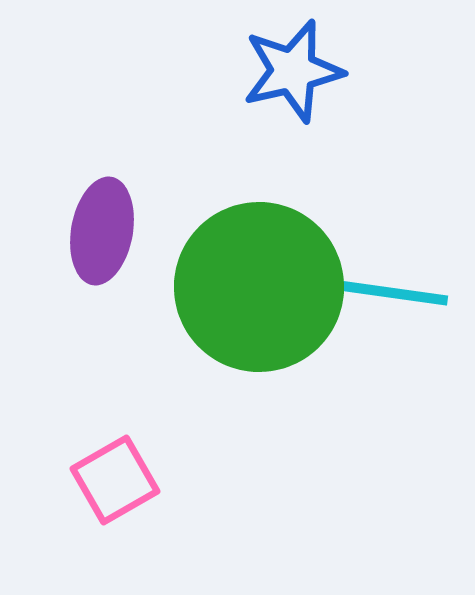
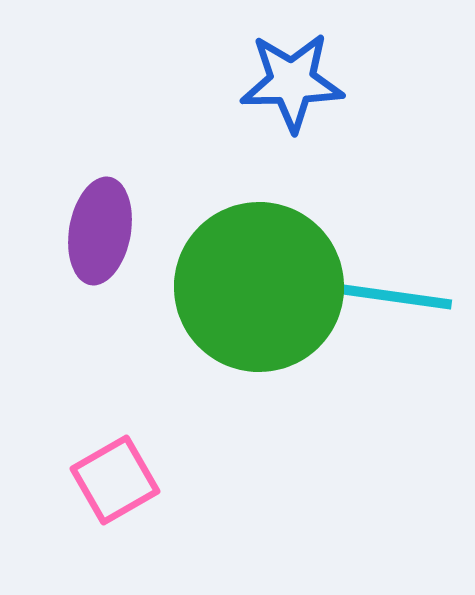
blue star: moved 1 px left, 11 px down; rotated 12 degrees clockwise
purple ellipse: moved 2 px left
cyan line: moved 4 px right, 4 px down
